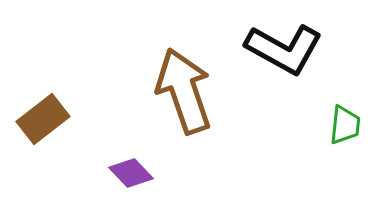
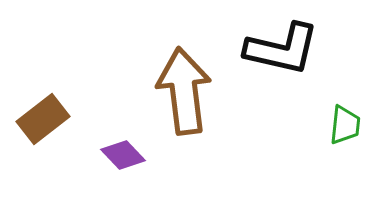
black L-shape: moved 2 px left; rotated 16 degrees counterclockwise
brown arrow: rotated 12 degrees clockwise
purple diamond: moved 8 px left, 18 px up
